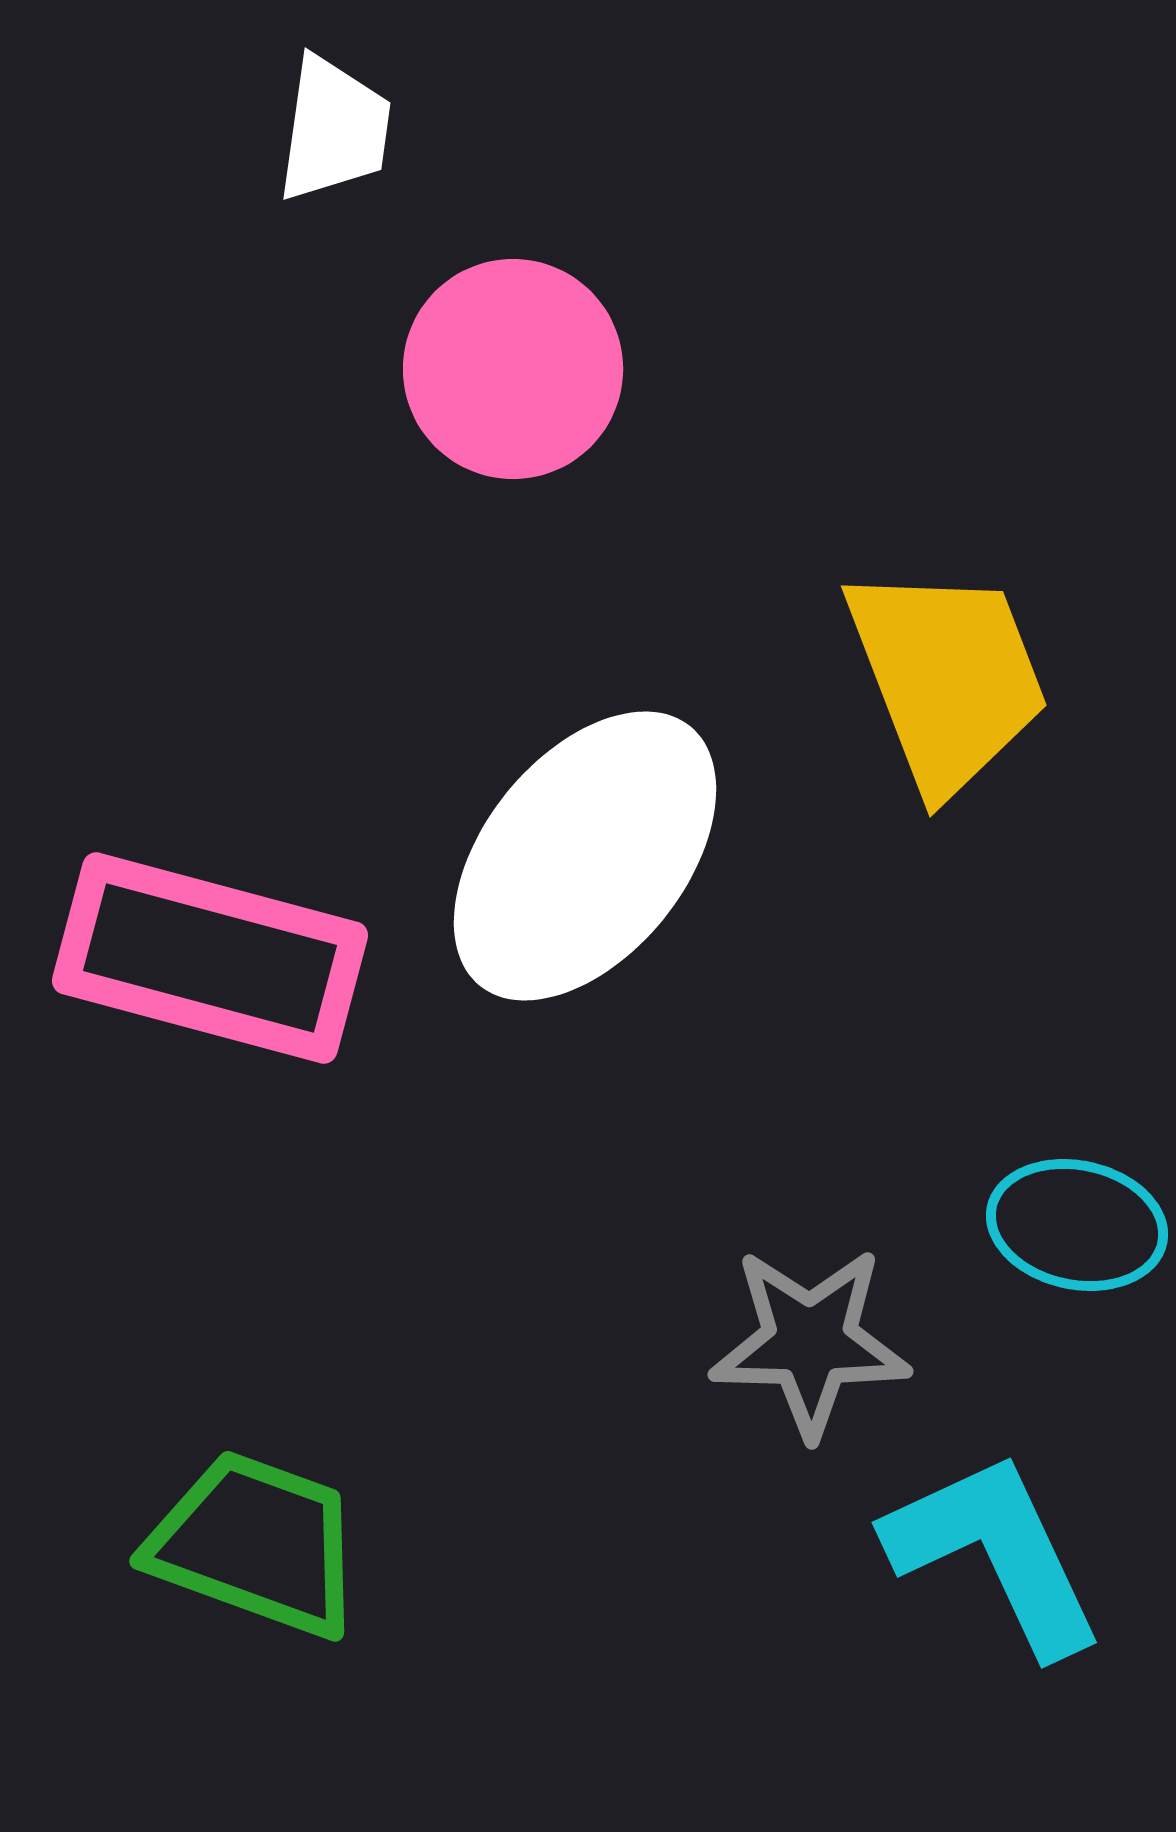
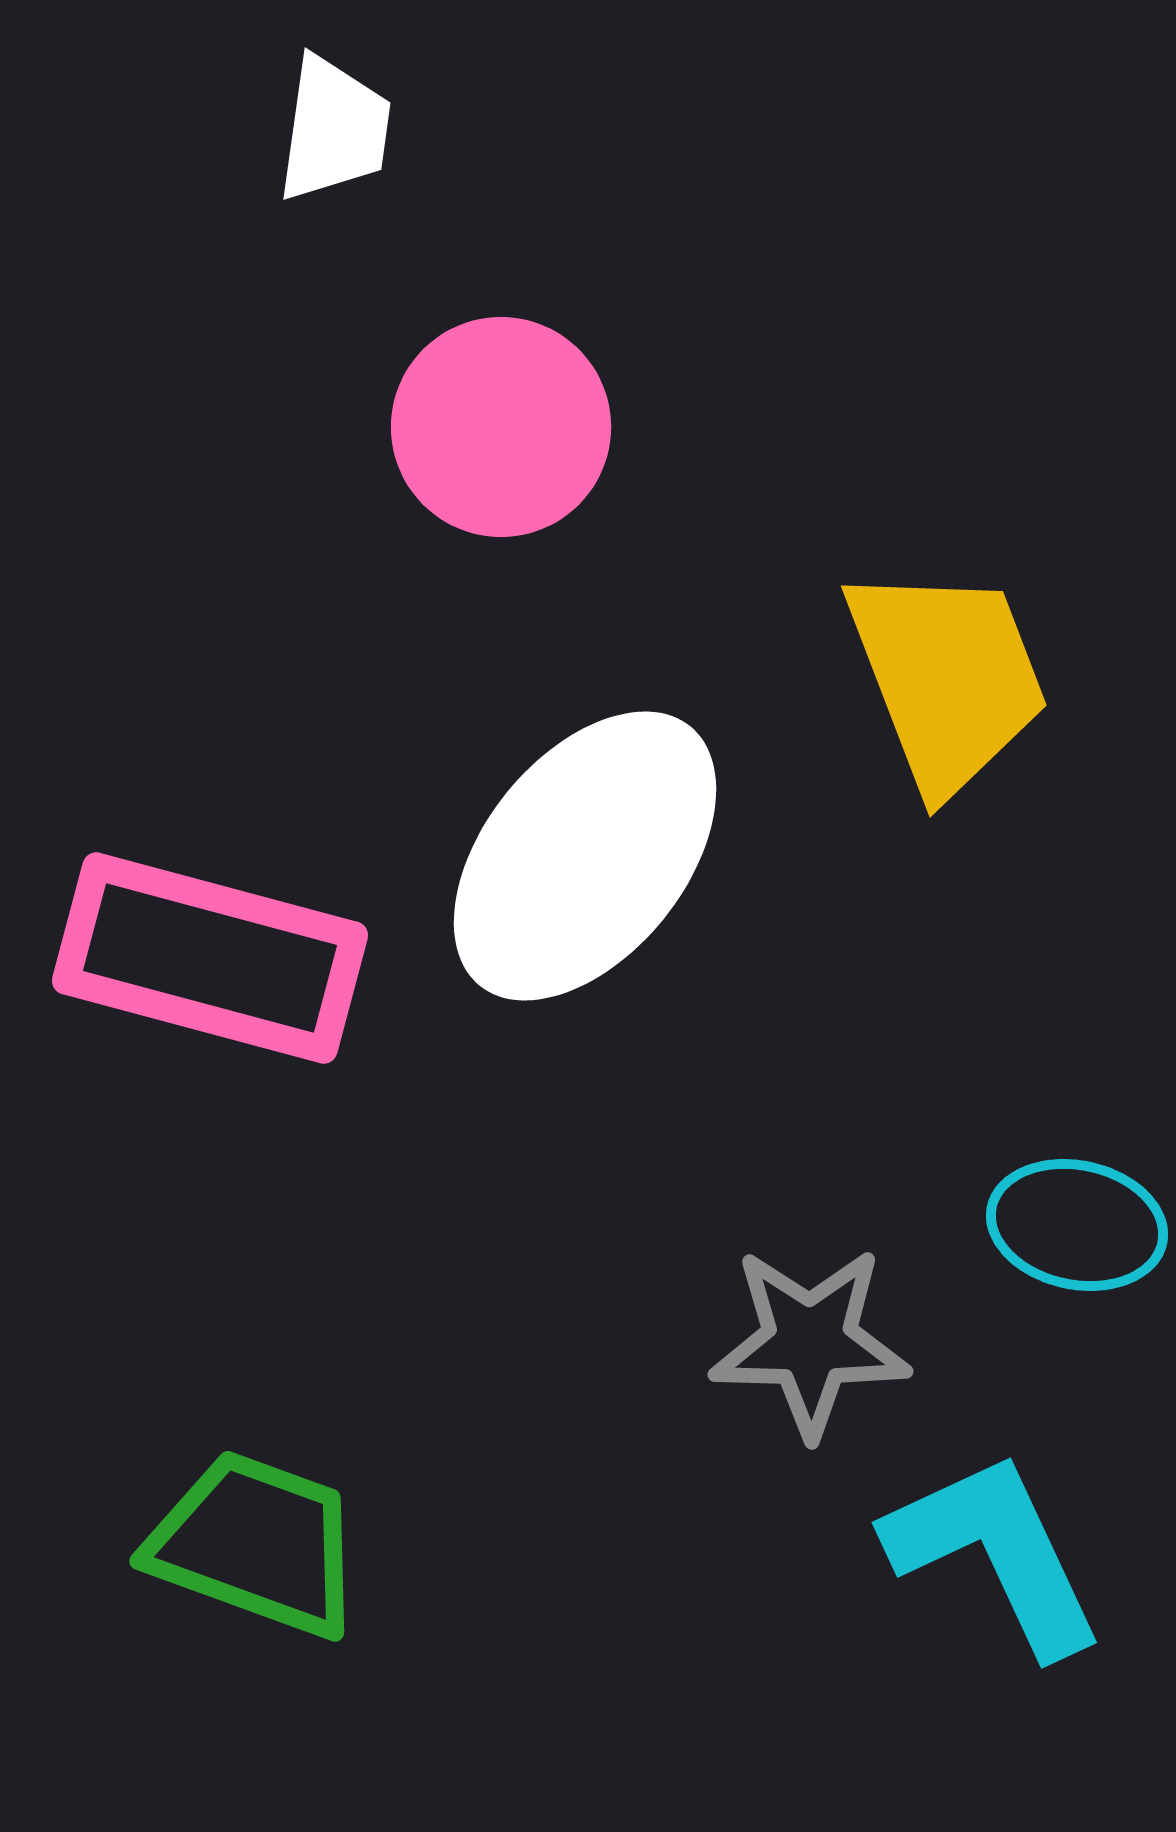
pink circle: moved 12 px left, 58 px down
